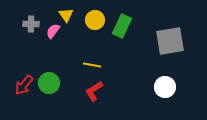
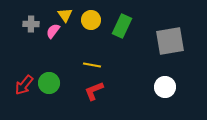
yellow triangle: moved 1 px left
yellow circle: moved 4 px left
red L-shape: rotated 10 degrees clockwise
